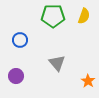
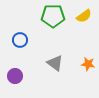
yellow semicircle: rotated 35 degrees clockwise
gray triangle: moved 2 px left; rotated 12 degrees counterclockwise
purple circle: moved 1 px left
orange star: moved 17 px up; rotated 24 degrees counterclockwise
